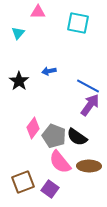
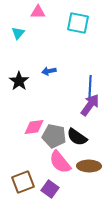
blue line: moved 2 px right, 1 px down; rotated 65 degrees clockwise
pink diamond: moved 1 px right, 1 px up; rotated 45 degrees clockwise
gray pentagon: rotated 10 degrees counterclockwise
